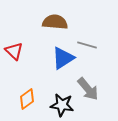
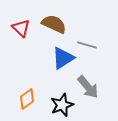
brown semicircle: moved 1 px left, 2 px down; rotated 20 degrees clockwise
red triangle: moved 7 px right, 23 px up
gray arrow: moved 2 px up
black star: rotated 30 degrees counterclockwise
